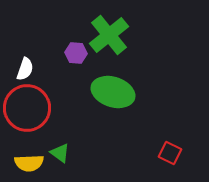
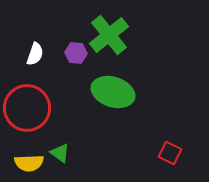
white semicircle: moved 10 px right, 15 px up
